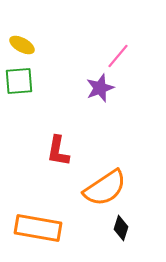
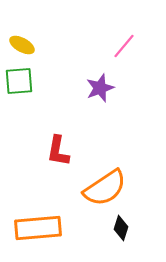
pink line: moved 6 px right, 10 px up
orange rectangle: rotated 15 degrees counterclockwise
